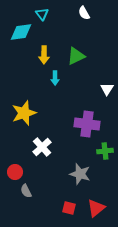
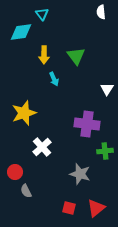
white semicircle: moved 17 px right, 1 px up; rotated 24 degrees clockwise
green triangle: rotated 42 degrees counterclockwise
cyan arrow: moved 1 px left, 1 px down; rotated 24 degrees counterclockwise
